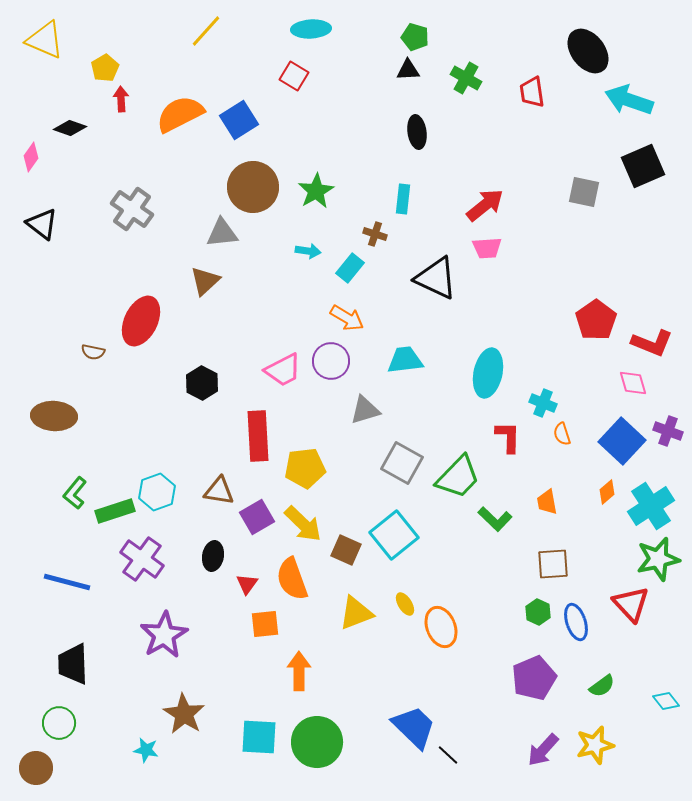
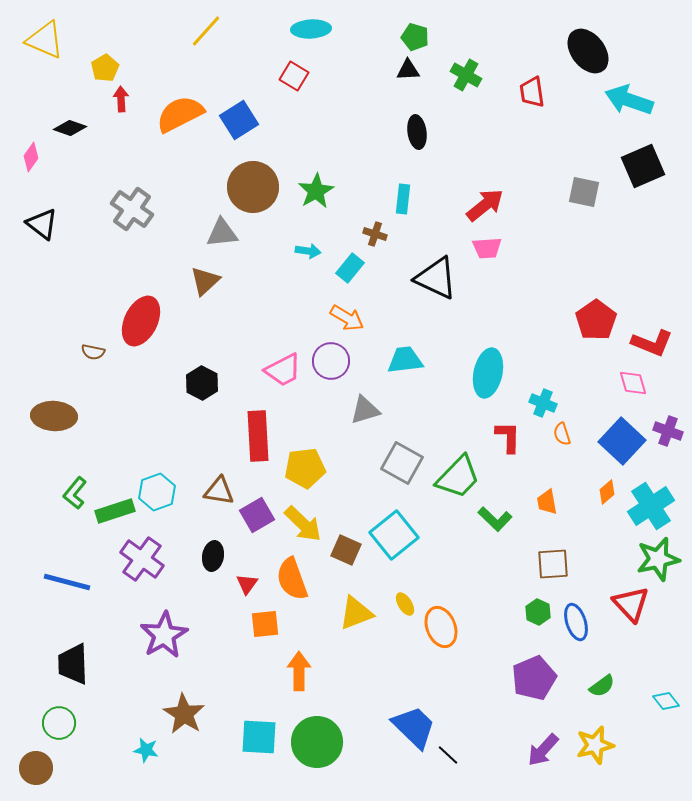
green cross at (466, 78): moved 3 px up
purple square at (257, 517): moved 2 px up
